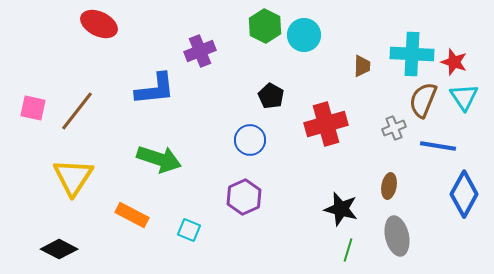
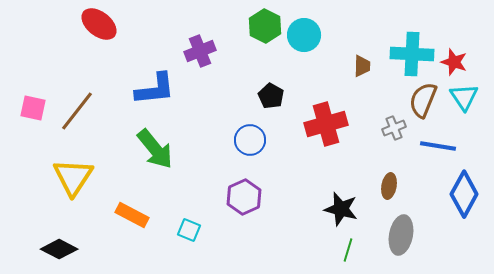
red ellipse: rotated 12 degrees clockwise
green arrow: moved 4 px left, 10 px up; rotated 33 degrees clockwise
gray ellipse: moved 4 px right, 1 px up; rotated 24 degrees clockwise
